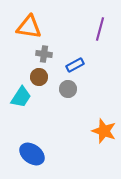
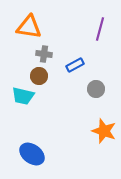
brown circle: moved 1 px up
gray circle: moved 28 px right
cyan trapezoid: moved 2 px right, 1 px up; rotated 70 degrees clockwise
